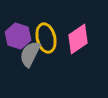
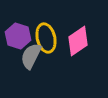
pink diamond: moved 2 px down
gray semicircle: moved 1 px right, 2 px down
